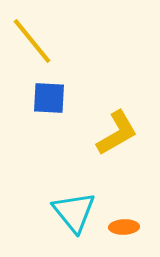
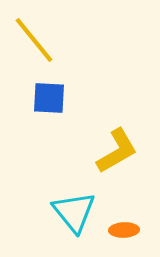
yellow line: moved 2 px right, 1 px up
yellow L-shape: moved 18 px down
orange ellipse: moved 3 px down
